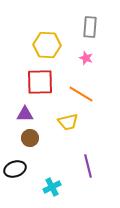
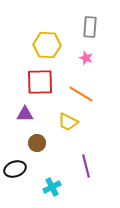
yellow trapezoid: rotated 40 degrees clockwise
brown circle: moved 7 px right, 5 px down
purple line: moved 2 px left
